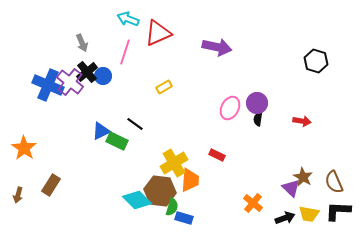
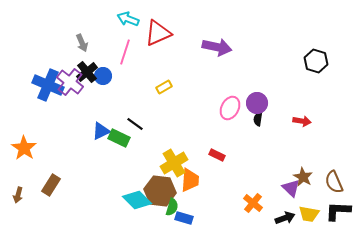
green rectangle: moved 2 px right, 3 px up
